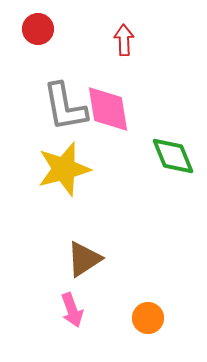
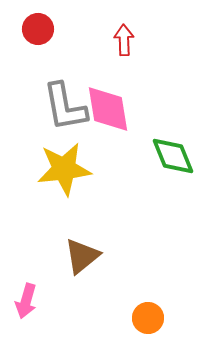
yellow star: rotated 8 degrees clockwise
brown triangle: moved 2 px left, 3 px up; rotated 6 degrees counterclockwise
pink arrow: moved 46 px left, 9 px up; rotated 36 degrees clockwise
